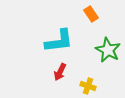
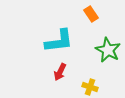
yellow cross: moved 2 px right, 1 px down
